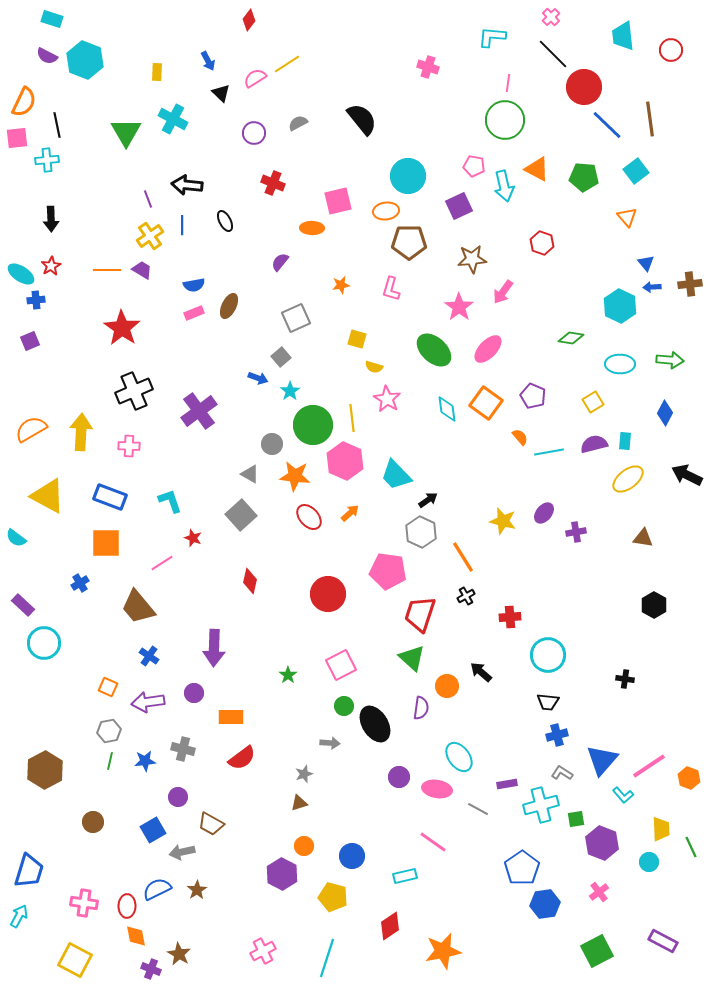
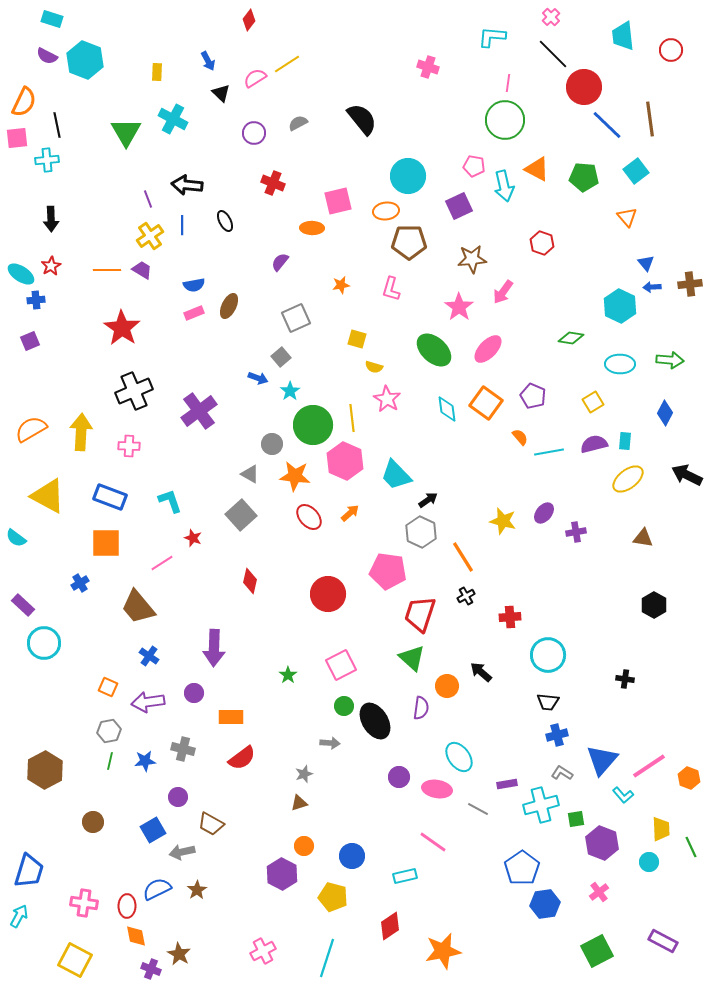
black ellipse at (375, 724): moved 3 px up
